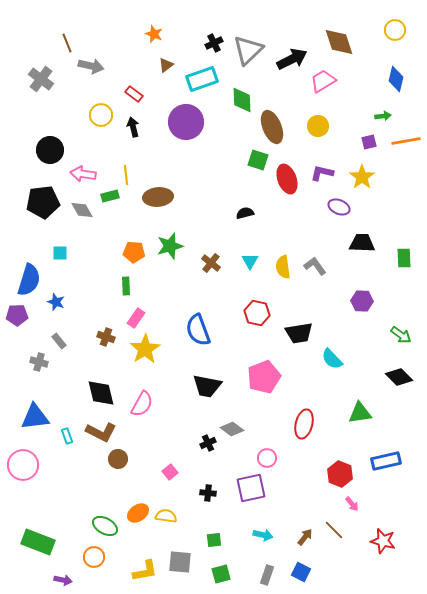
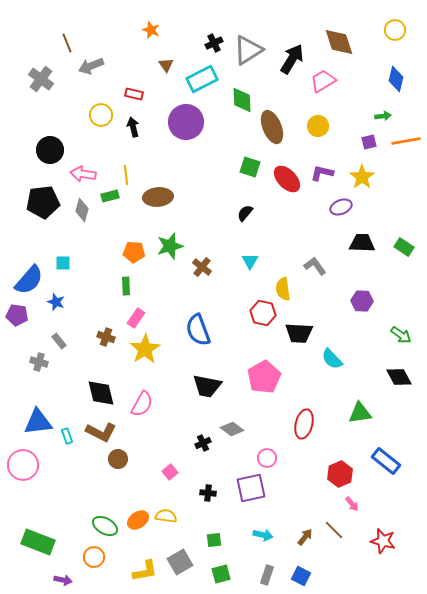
orange star at (154, 34): moved 3 px left, 4 px up
gray triangle at (248, 50): rotated 12 degrees clockwise
black arrow at (292, 59): rotated 32 degrees counterclockwise
brown triangle at (166, 65): rotated 28 degrees counterclockwise
gray arrow at (91, 66): rotated 145 degrees clockwise
cyan rectangle at (202, 79): rotated 8 degrees counterclockwise
red rectangle at (134, 94): rotated 24 degrees counterclockwise
green square at (258, 160): moved 8 px left, 7 px down
red ellipse at (287, 179): rotated 24 degrees counterclockwise
purple ellipse at (339, 207): moved 2 px right; rotated 45 degrees counterclockwise
gray diamond at (82, 210): rotated 45 degrees clockwise
black semicircle at (245, 213): rotated 36 degrees counterclockwise
cyan square at (60, 253): moved 3 px right, 10 px down
green rectangle at (404, 258): moved 11 px up; rotated 54 degrees counterclockwise
brown cross at (211, 263): moved 9 px left, 4 px down
yellow semicircle at (283, 267): moved 22 px down
blue semicircle at (29, 280): rotated 24 degrees clockwise
red hexagon at (257, 313): moved 6 px right
purple pentagon at (17, 315): rotated 10 degrees clockwise
black trapezoid at (299, 333): rotated 12 degrees clockwise
pink pentagon at (264, 377): rotated 8 degrees counterclockwise
black diamond at (399, 377): rotated 16 degrees clockwise
blue triangle at (35, 417): moved 3 px right, 5 px down
black cross at (208, 443): moved 5 px left
blue rectangle at (386, 461): rotated 52 degrees clockwise
red hexagon at (340, 474): rotated 15 degrees clockwise
orange ellipse at (138, 513): moved 7 px down
gray square at (180, 562): rotated 35 degrees counterclockwise
blue square at (301, 572): moved 4 px down
